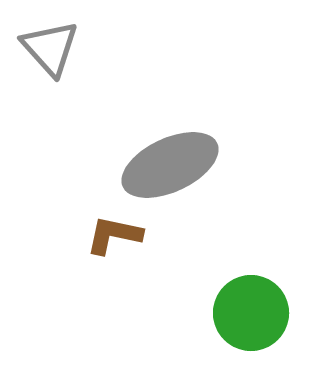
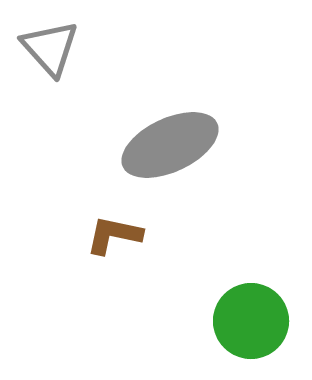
gray ellipse: moved 20 px up
green circle: moved 8 px down
